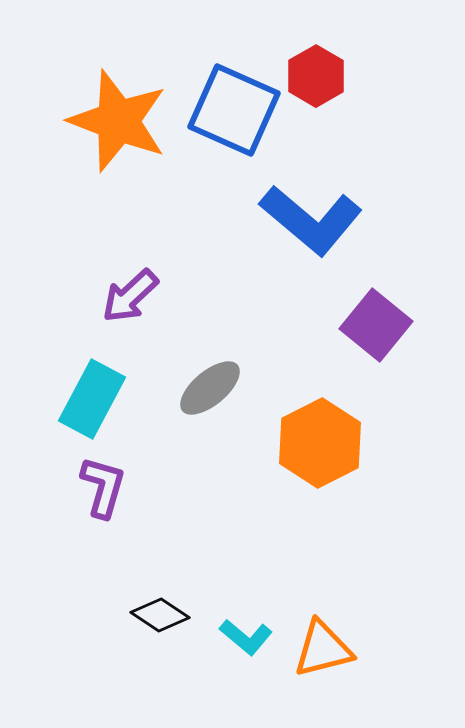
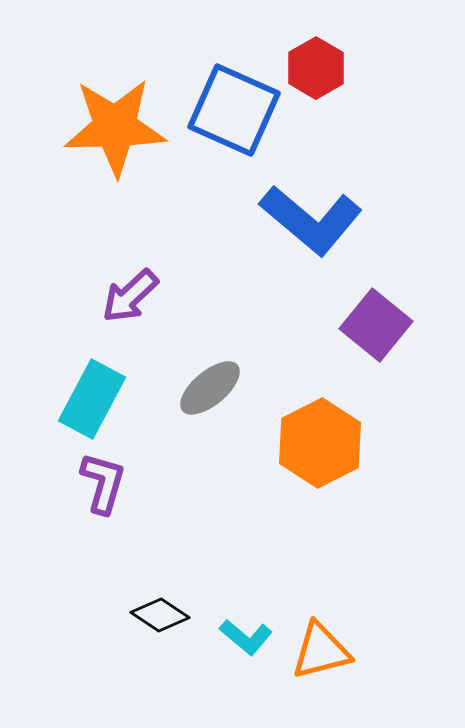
red hexagon: moved 8 px up
orange star: moved 3 px left, 6 px down; rotated 22 degrees counterclockwise
purple L-shape: moved 4 px up
orange triangle: moved 2 px left, 2 px down
